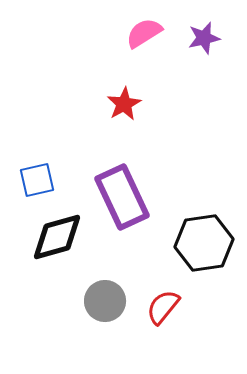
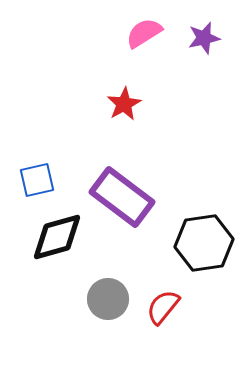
purple rectangle: rotated 28 degrees counterclockwise
gray circle: moved 3 px right, 2 px up
